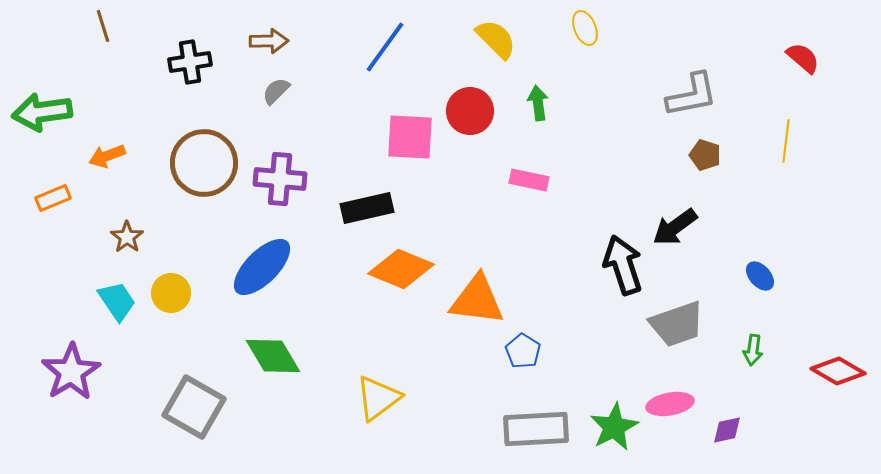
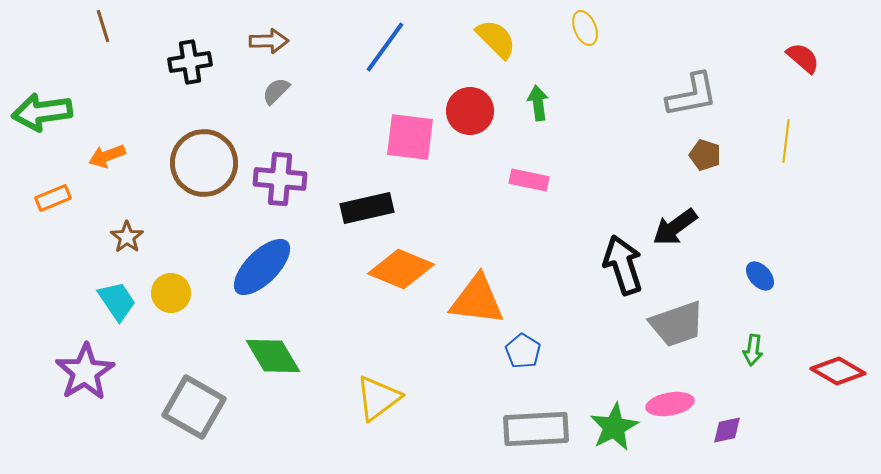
pink square at (410, 137): rotated 4 degrees clockwise
purple star at (71, 372): moved 14 px right
